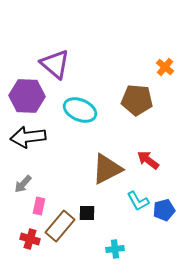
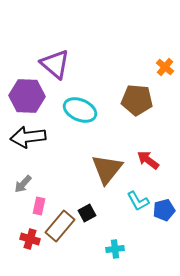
brown triangle: rotated 24 degrees counterclockwise
black square: rotated 30 degrees counterclockwise
